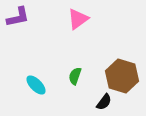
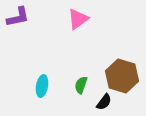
green semicircle: moved 6 px right, 9 px down
cyan ellipse: moved 6 px right, 1 px down; rotated 55 degrees clockwise
